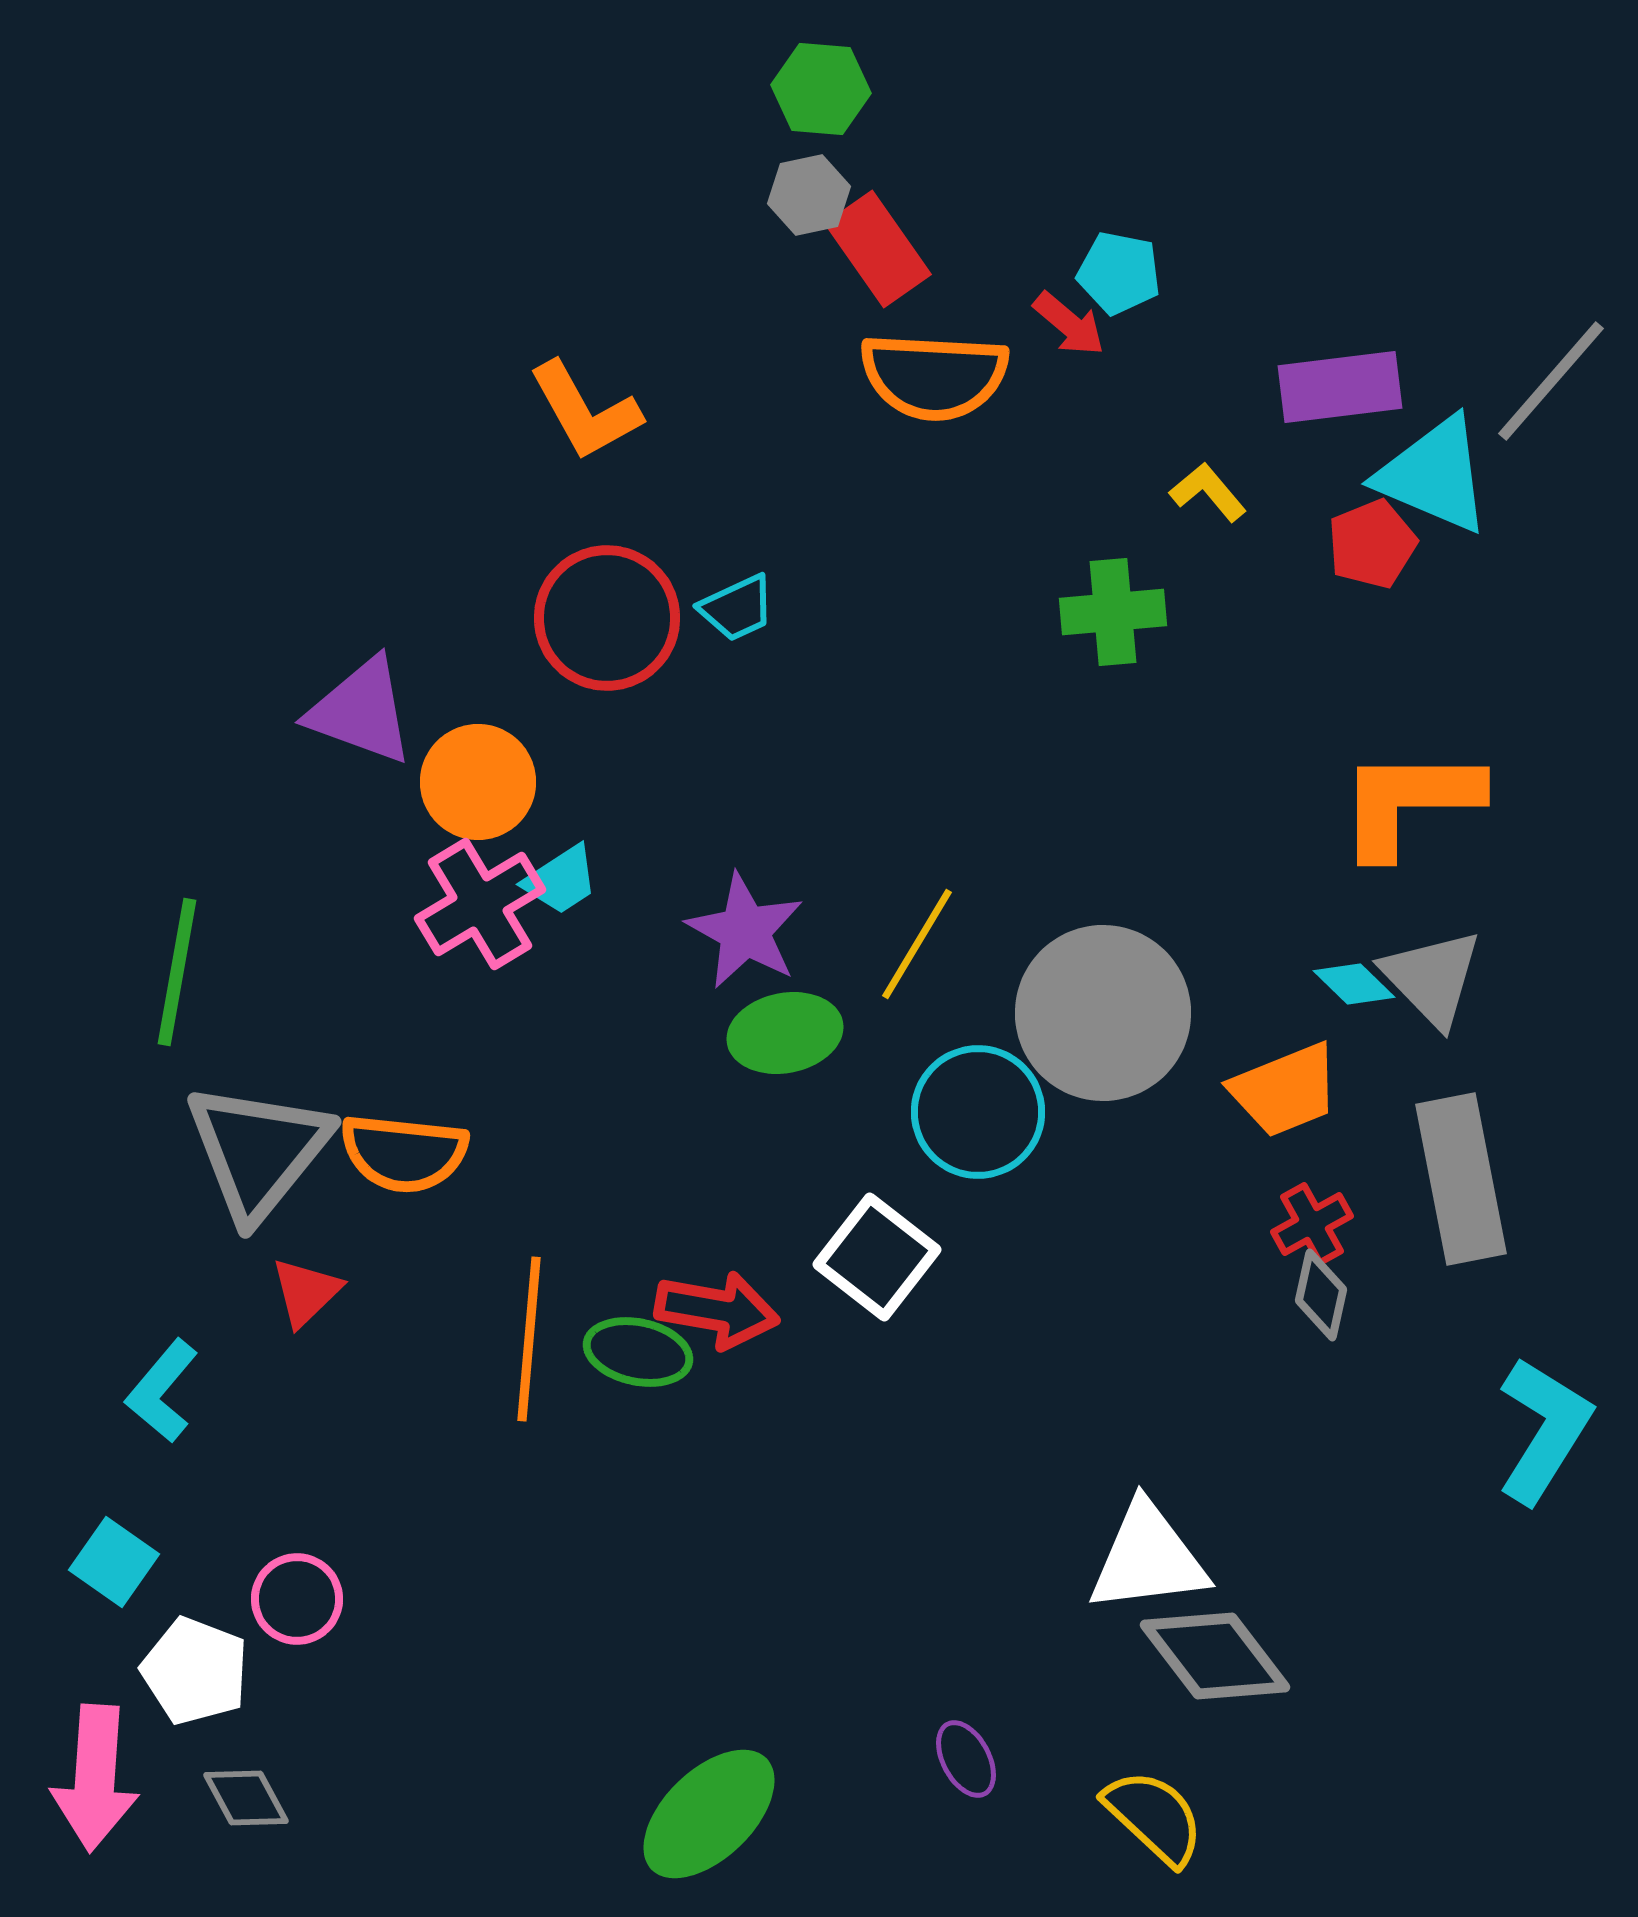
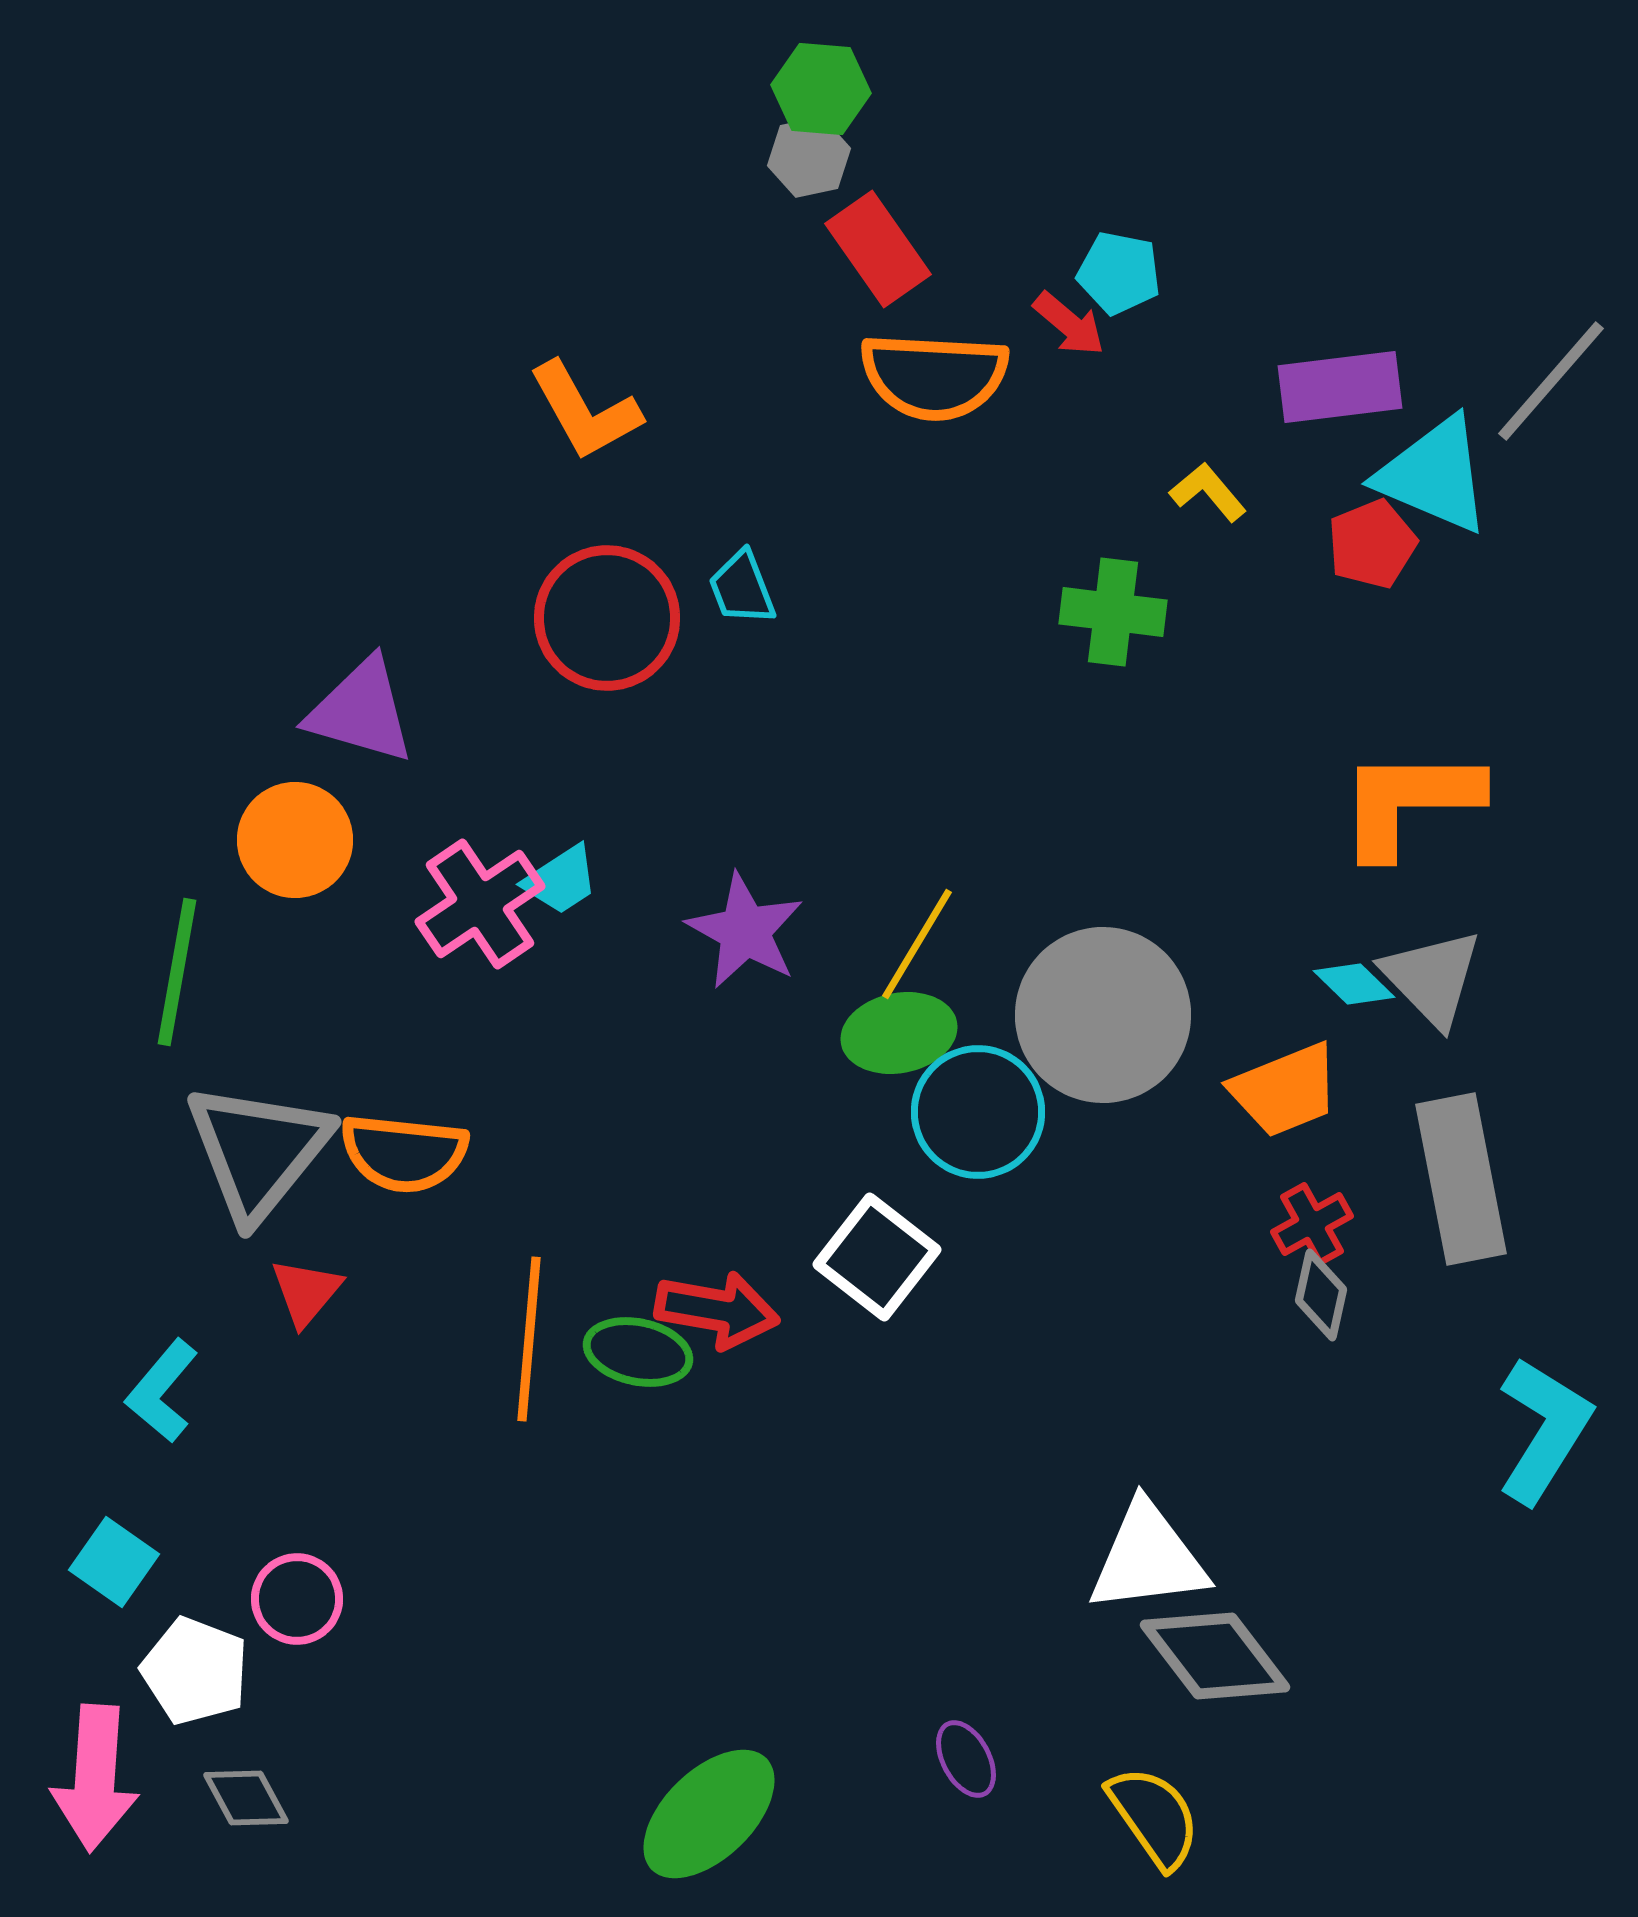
gray hexagon at (809, 195): moved 38 px up
cyan trapezoid at (737, 608): moved 5 px right, 20 px up; rotated 94 degrees clockwise
green cross at (1113, 612): rotated 12 degrees clockwise
purple triangle at (361, 711): rotated 4 degrees counterclockwise
orange circle at (478, 782): moved 183 px left, 58 px down
pink cross at (480, 904): rotated 3 degrees counterclockwise
gray circle at (1103, 1013): moved 2 px down
green ellipse at (785, 1033): moved 114 px right
red triangle at (306, 1292): rotated 6 degrees counterclockwise
yellow semicircle at (1154, 1817): rotated 12 degrees clockwise
